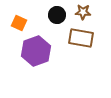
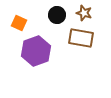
brown star: moved 1 px right, 1 px down; rotated 14 degrees clockwise
